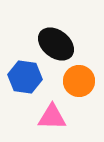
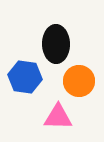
black ellipse: rotated 51 degrees clockwise
pink triangle: moved 6 px right
